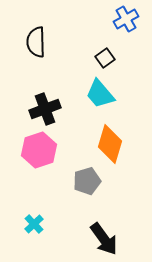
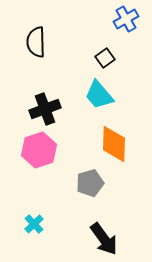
cyan trapezoid: moved 1 px left, 1 px down
orange diamond: moved 4 px right; rotated 15 degrees counterclockwise
gray pentagon: moved 3 px right, 2 px down
